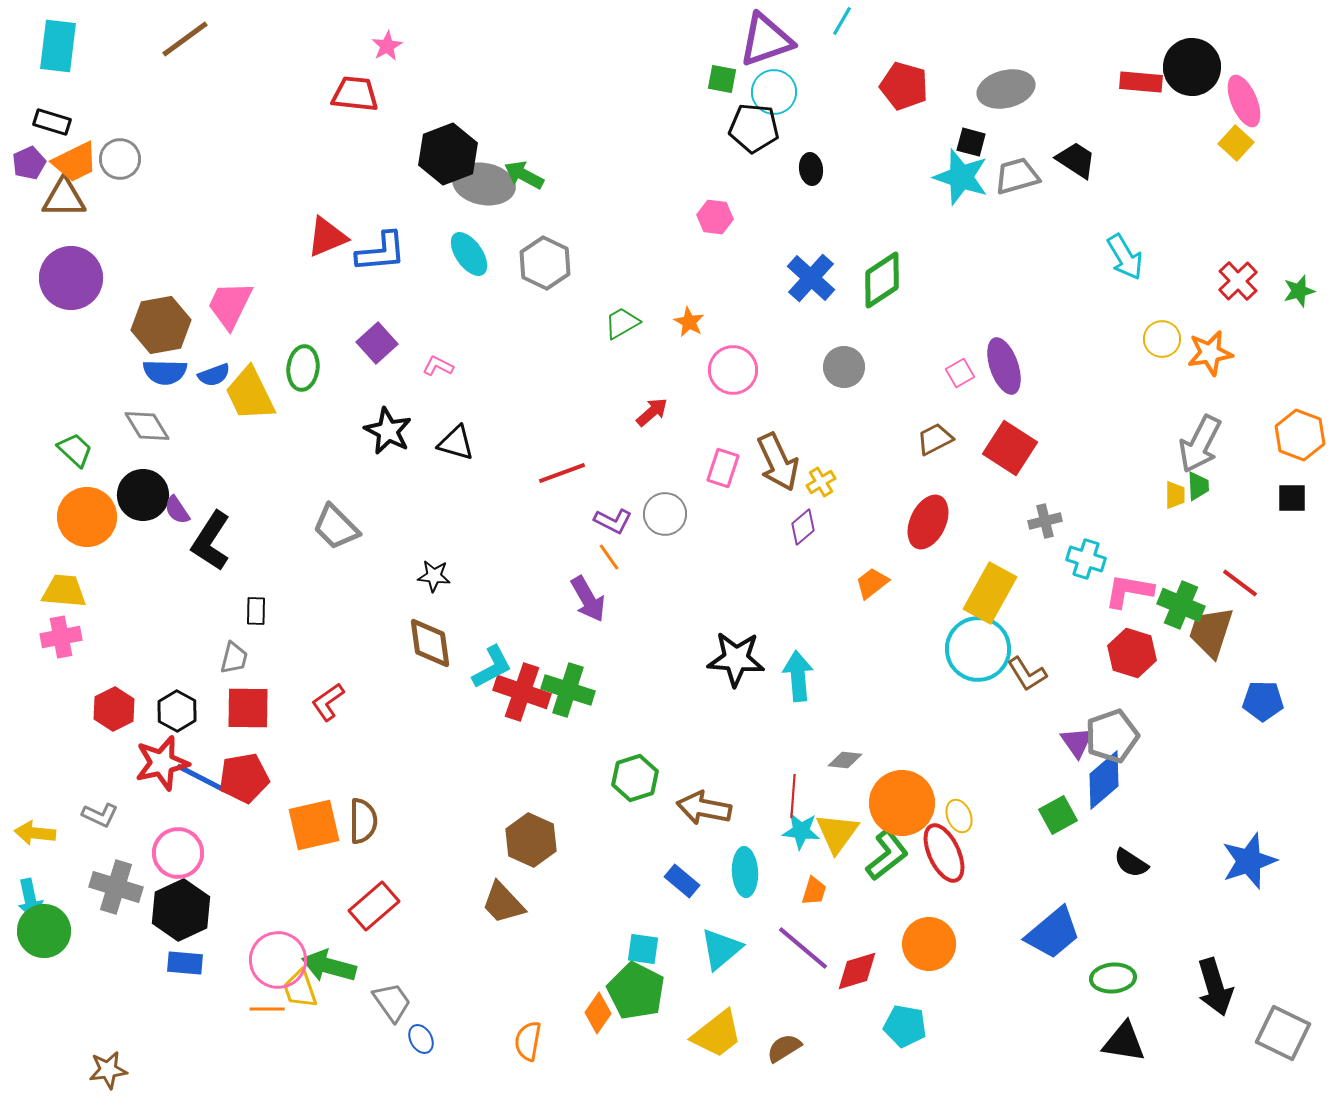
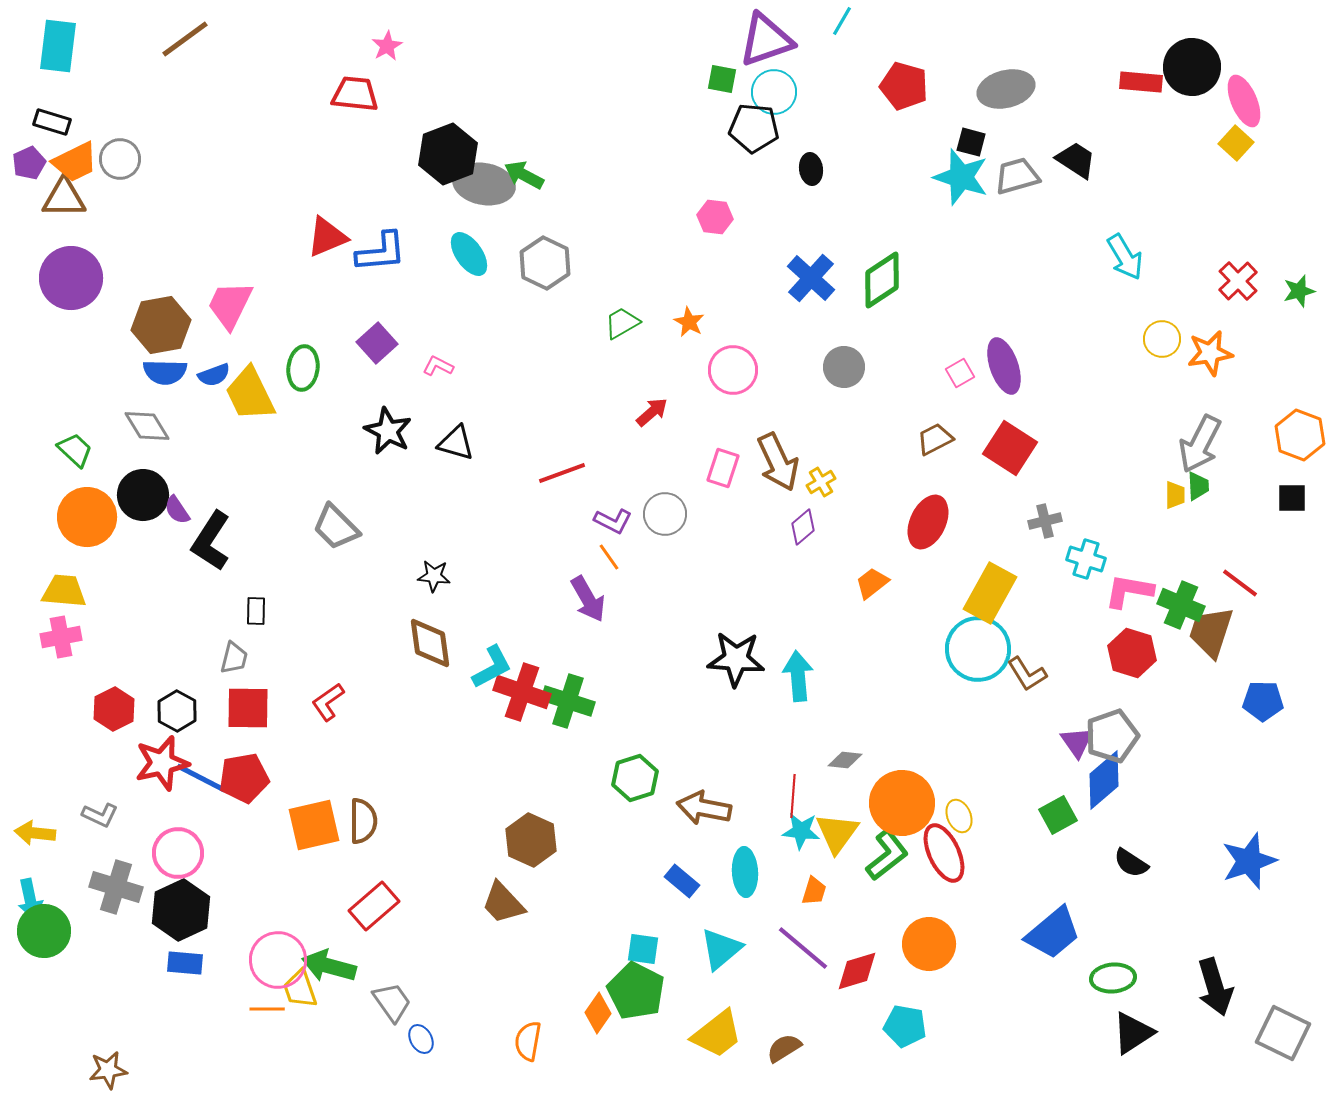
green cross at (568, 690): moved 11 px down
black triangle at (1124, 1042): moved 9 px right, 9 px up; rotated 42 degrees counterclockwise
